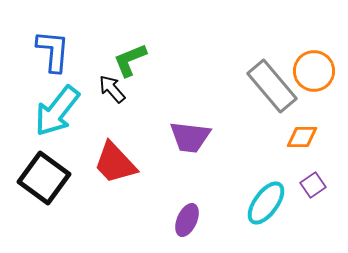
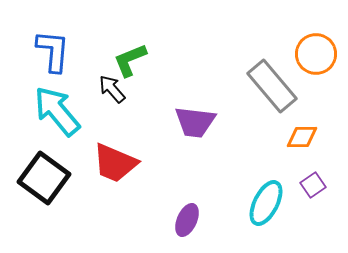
orange circle: moved 2 px right, 17 px up
cyan arrow: rotated 102 degrees clockwise
purple trapezoid: moved 5 px right, 15 px up
red trapezoid: rotated 24 degrees counterclockwise
cyan ellipse: rotated 9 degrees counterclockwise
